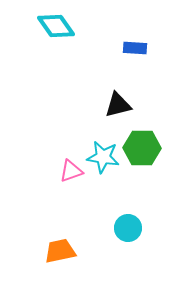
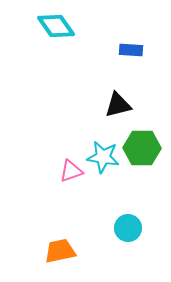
blue rectangle: moved 4 px left, 2 px down
